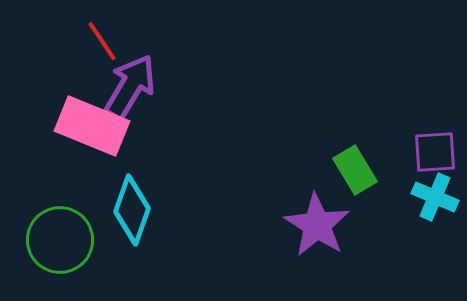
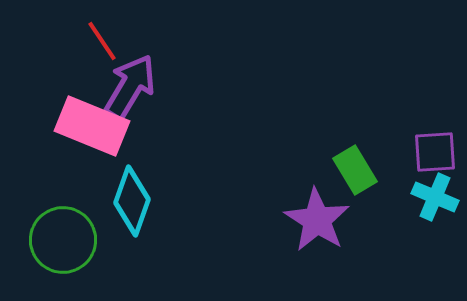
cyan diamond: moved 9 px up
purple star: moved 5 px up
green circle: moved 3 px right
